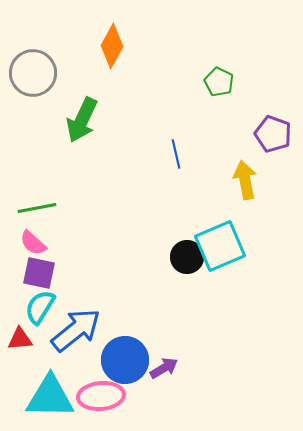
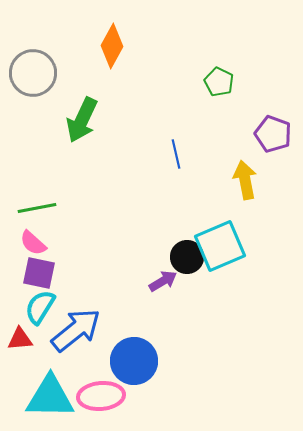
blue circle: moved 9 px right, 1 px down
purple arrow: moved 1 px left, 87 px up
